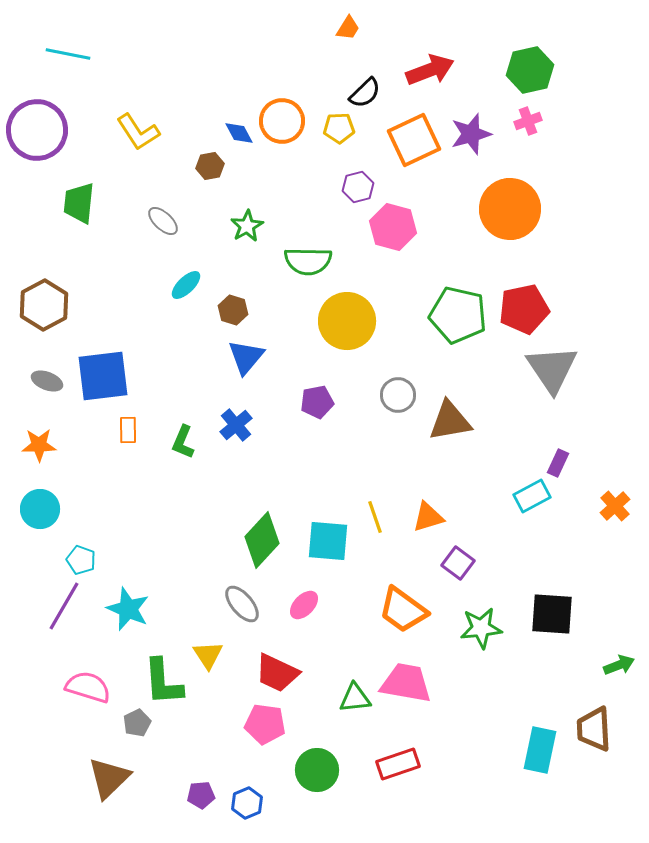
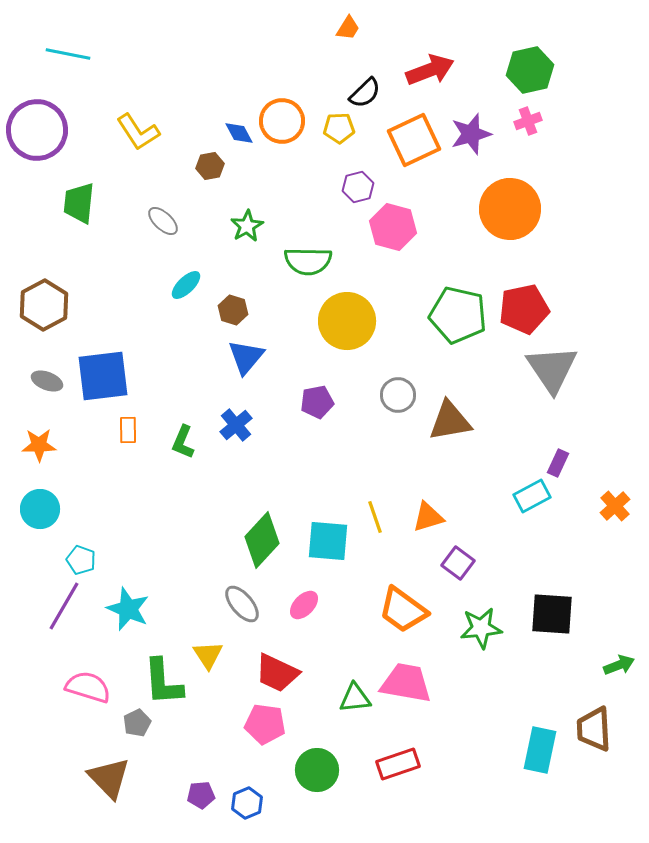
brown triangle at (109, 778): rotated 30 degrees counterclockwise
